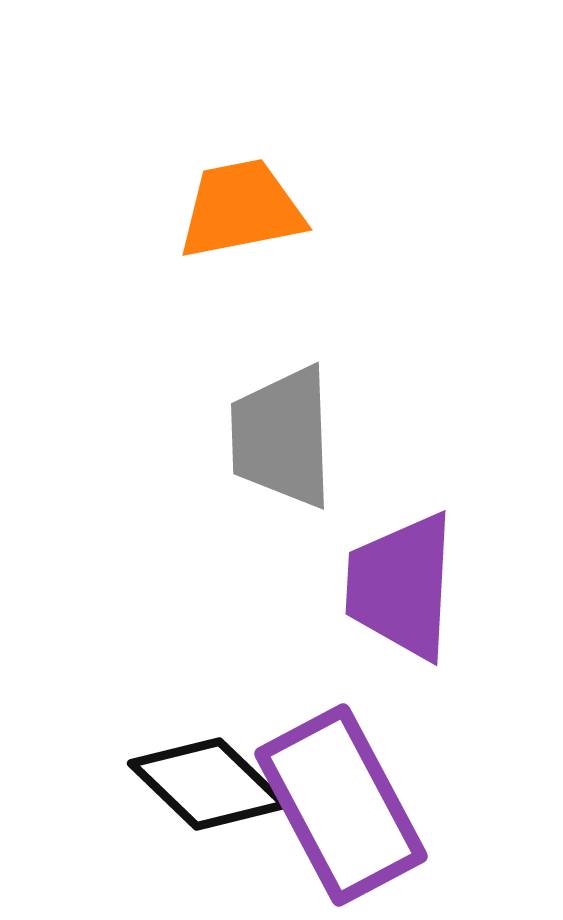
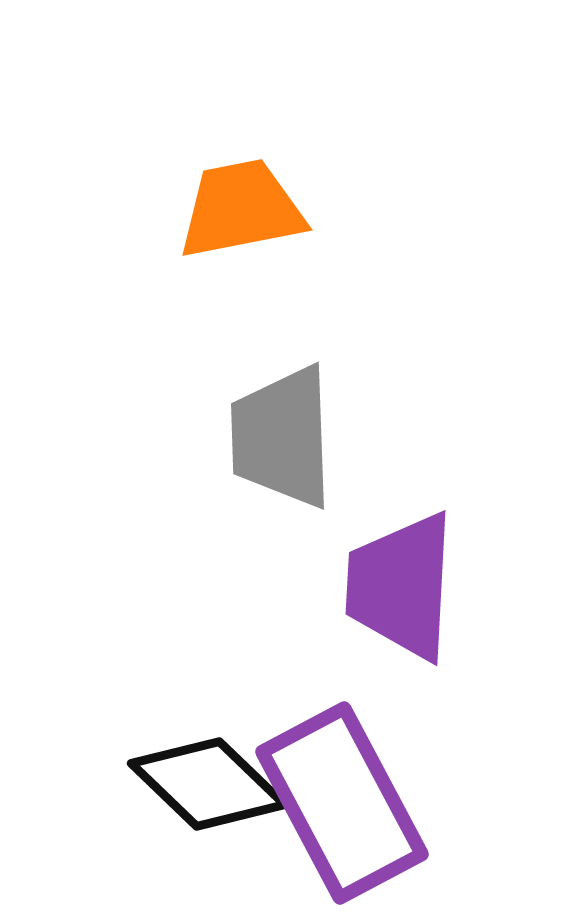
purple rectangle: moved 1 px right, 2 px up
